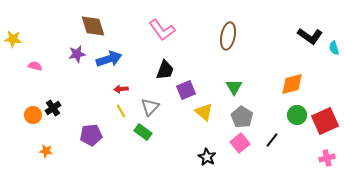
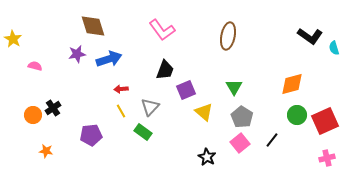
yellow star: rotated 24 degrees clockwise
